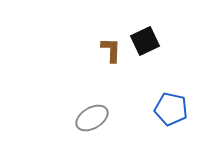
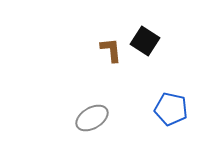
black square: rotated 32 degrees counterclockwise
brown L-shape: rotated 8 degrees counterclockwise
